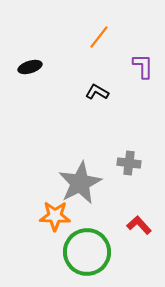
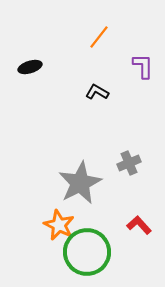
gray cross: rotated 30 degrees counterclockwise
orange star: moved 4 px right, 9 px down; rotated 24 degrees clockwise
